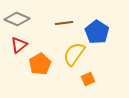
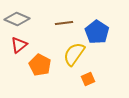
orange pentagon: moved 1 px down; rotated 15 degrees counterclockwise
